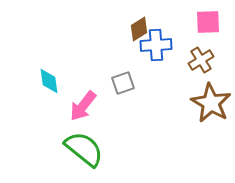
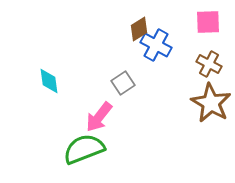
blue cross: rotated 32 degrees clockwise
brown cross: moved 8 px right, 4 px down; rotated 30 degrees counterclockwise
gray square: rotated 15 degrees counterclockwise
pink arrow: moved 16 px right, 11 px down
green semicircle: rotated 60 degrees counterclockwise
